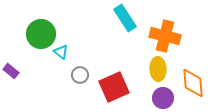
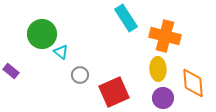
cyan rectangle: moved 1 px right
green circle: moved 1 px right
red square: moved 5 px down
